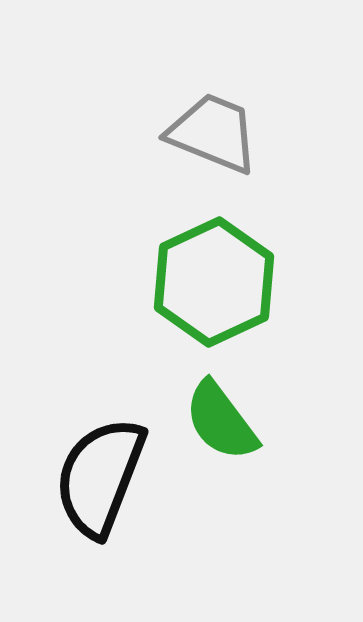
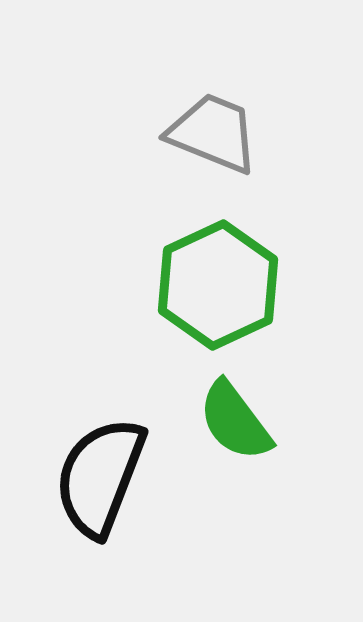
green hexagon: moved 4 px right, 3 px down
green semicircle: moved 14 px right
